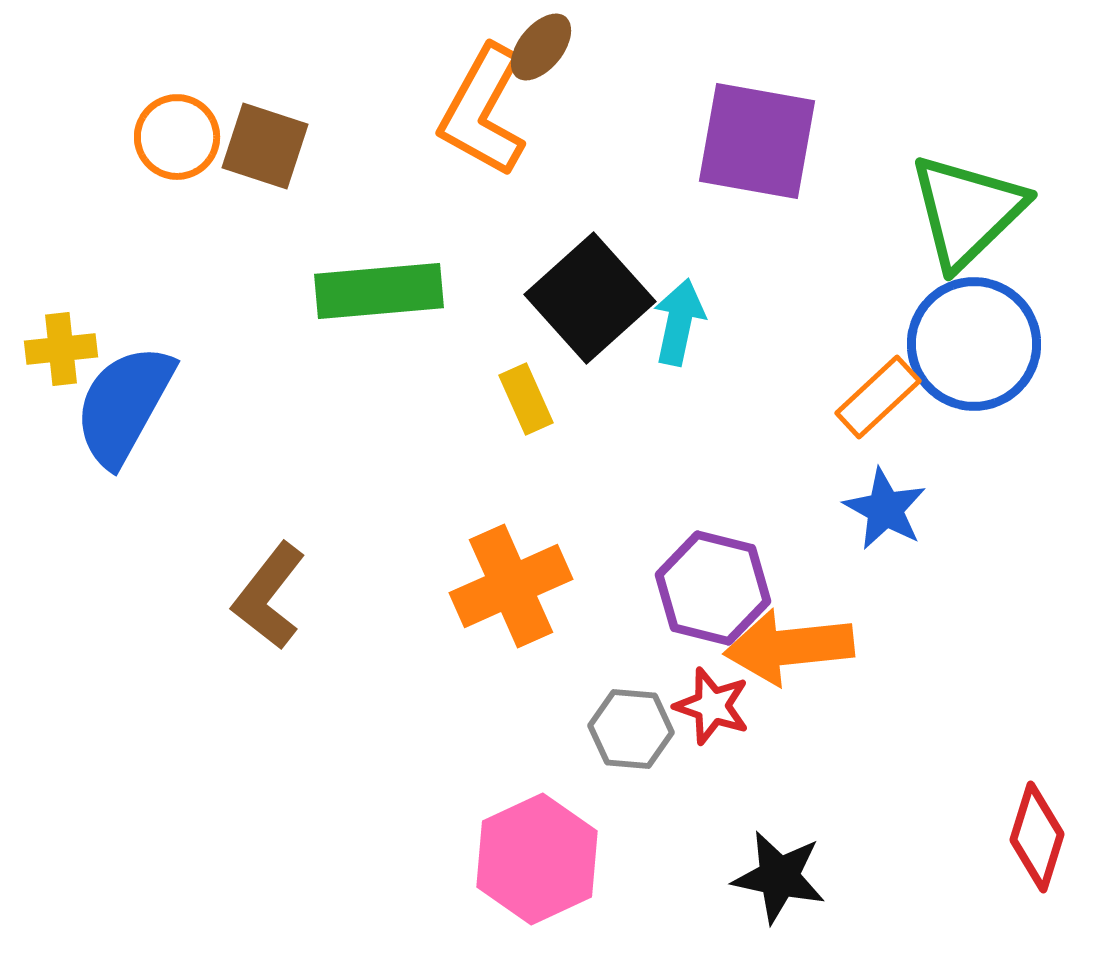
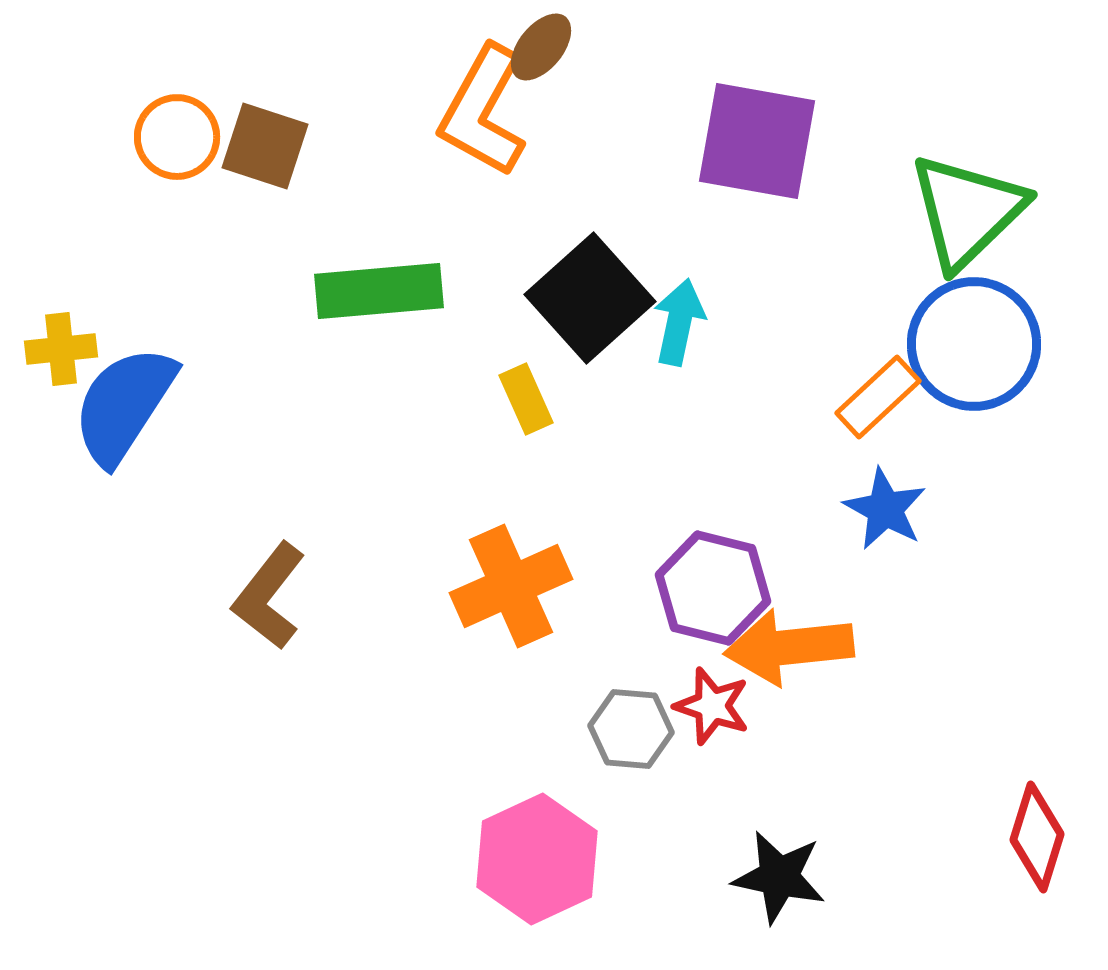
blue semicircle: rotated 4 degrees clockwise
